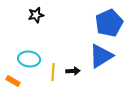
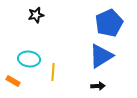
black arrow: moved 25 px right, 15 px down
